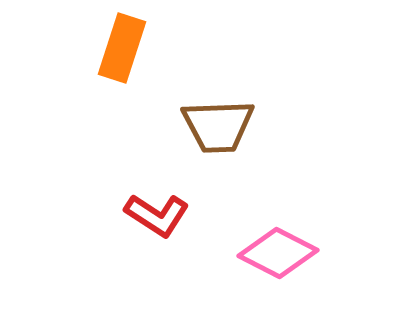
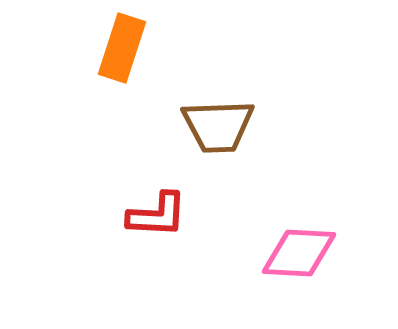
red L-shape: rotated 30 degrees counterclockwise
pink diamond: moved 21 px right; rotated 24 degrees counterclockwise
